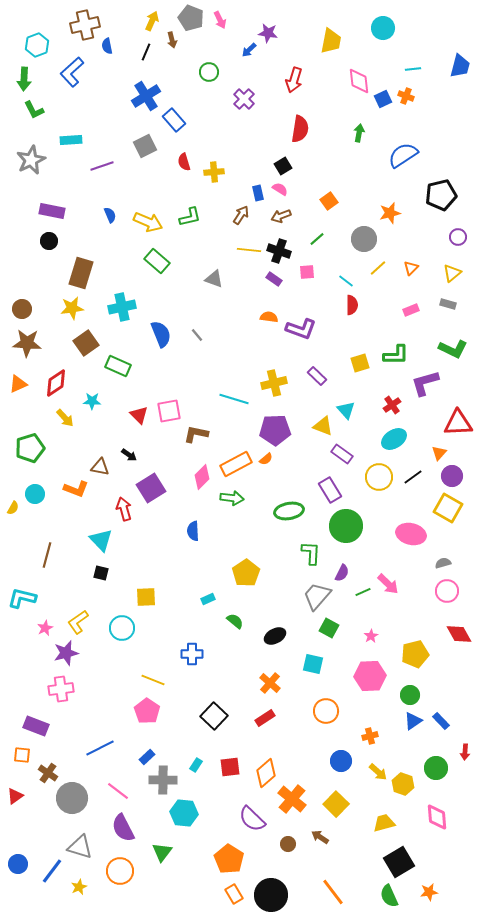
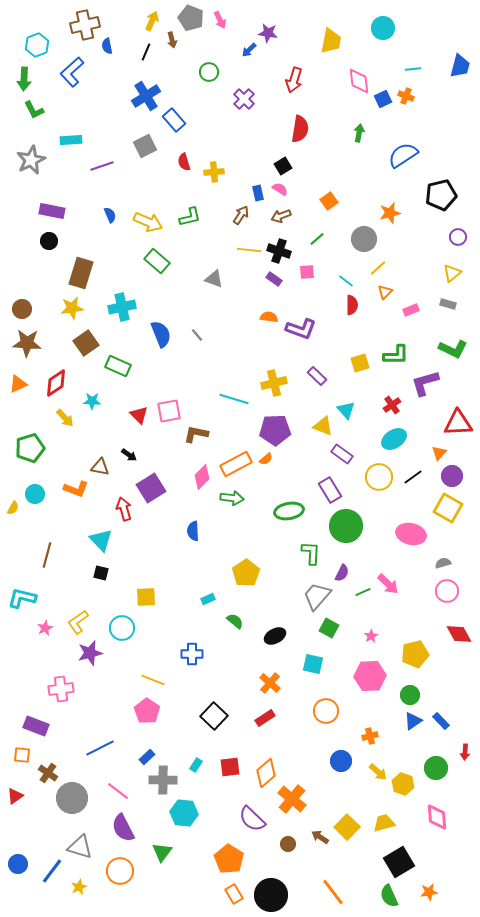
orange triangle at (411, 268): moved 26 px left, 24 px down
purple star at (66, 653): moved 24 px right
yellow square at (336, 804): moved 11 px right, 23 px down
